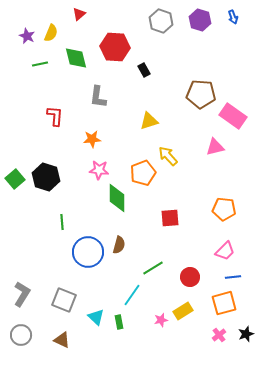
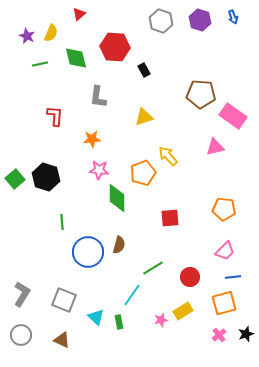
yellow triangle at (149, 121): moved 5 px left, 4 px up
